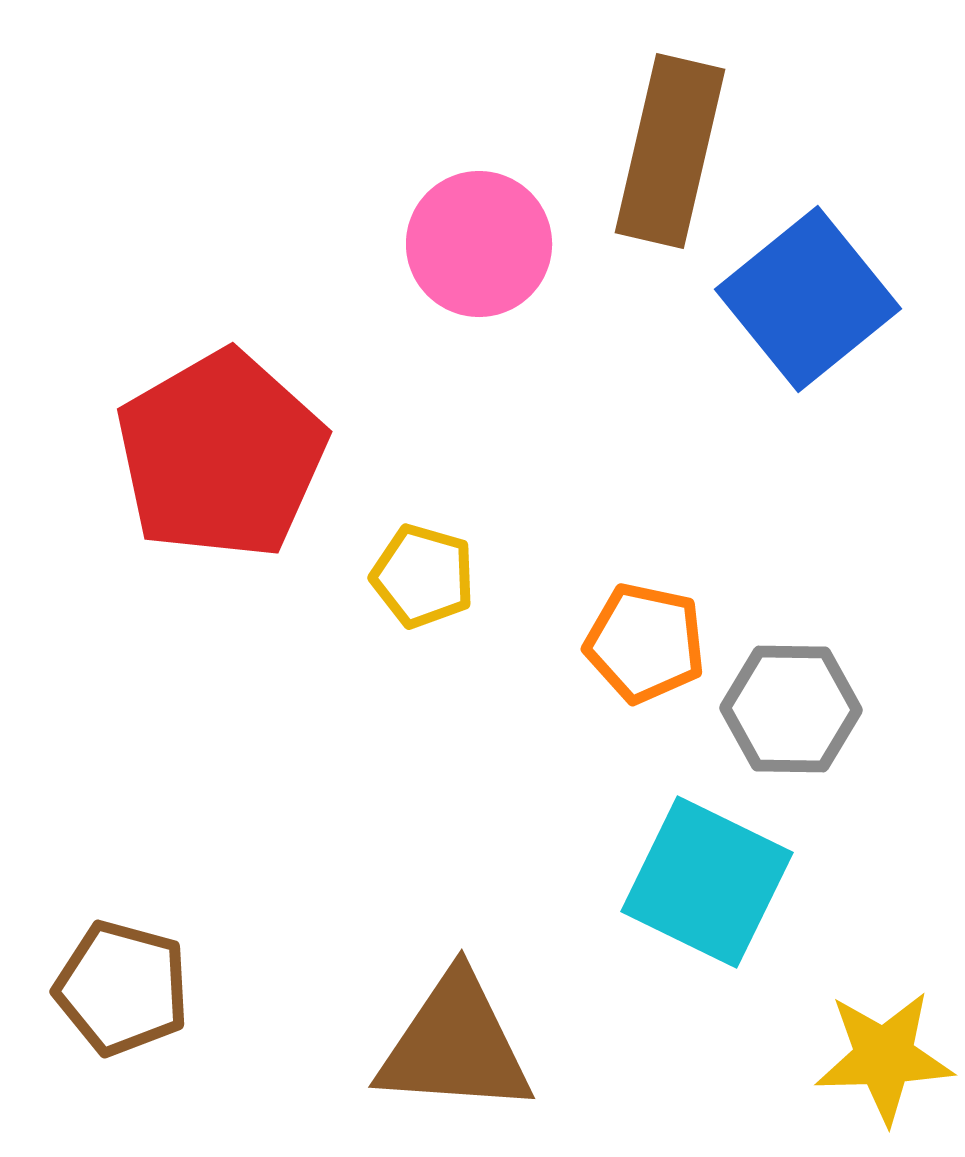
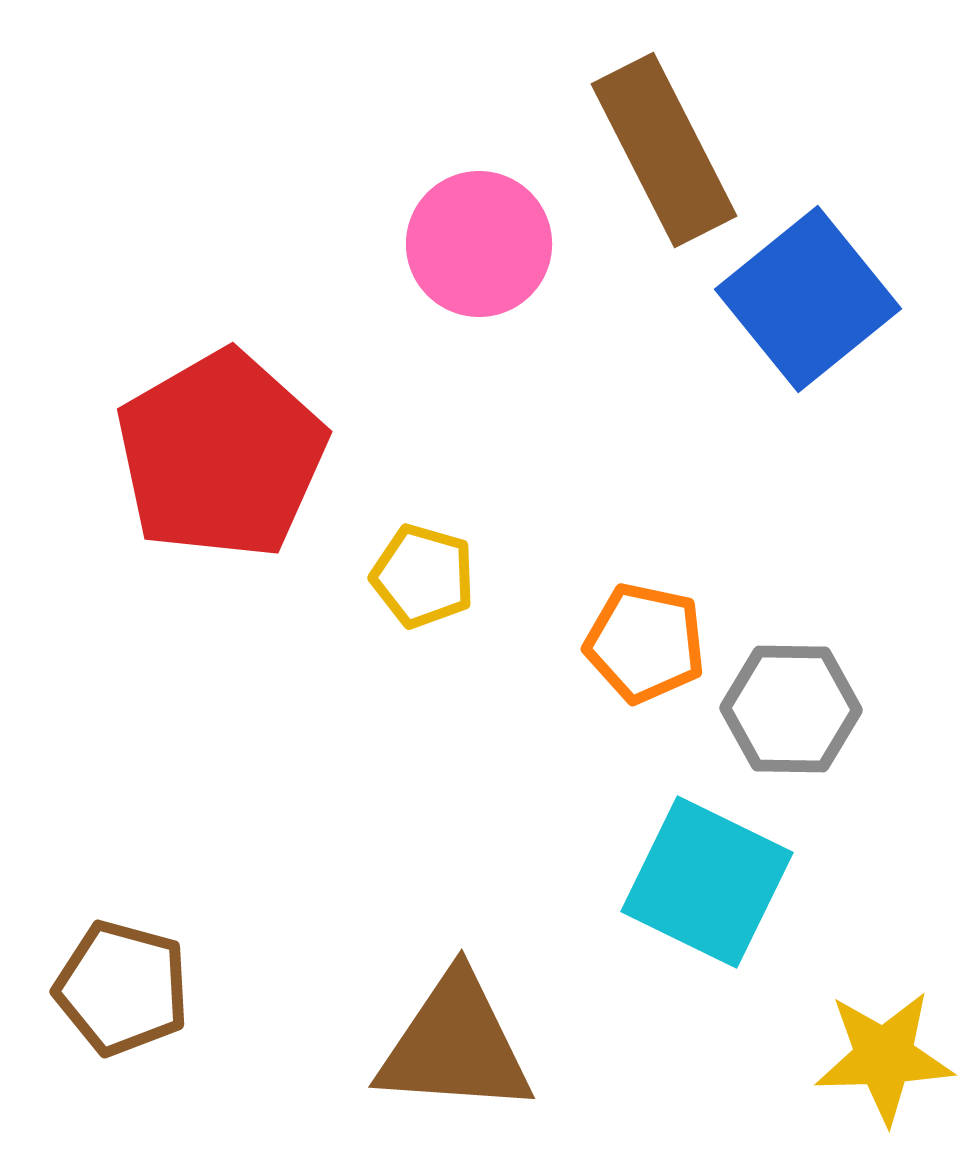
brown rectangle: moved 6 px left, 1 px up; rotated 40 degrees counterclockwise
